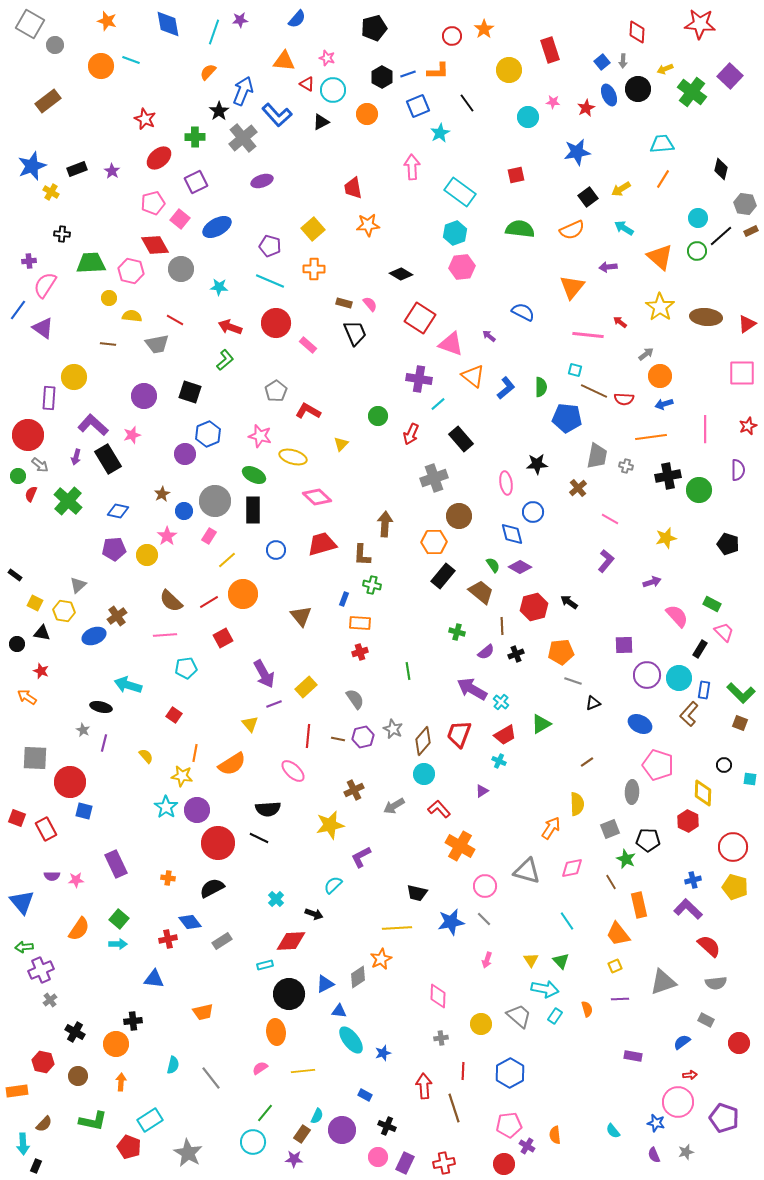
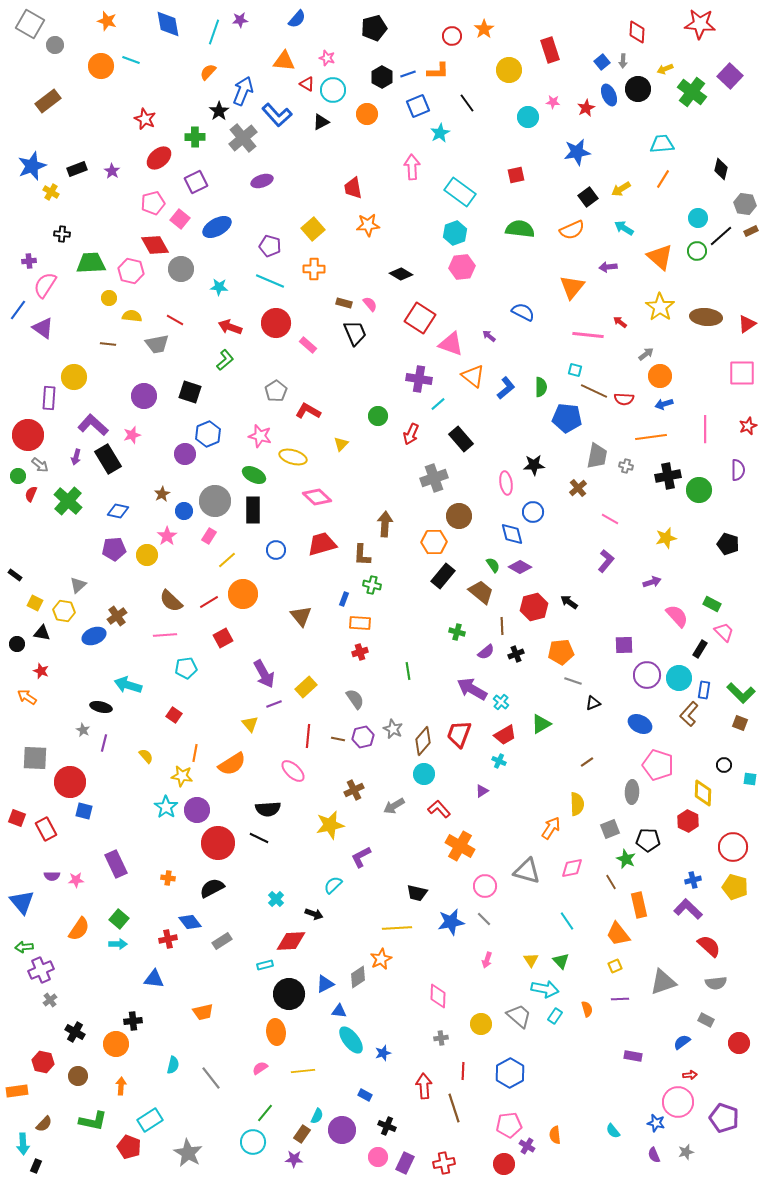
black star at (537, 464): moved 3 px left, 1 px down
orange arrow at (121, 1082): moved 4 px down
